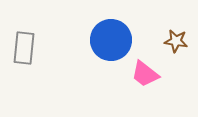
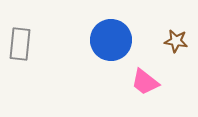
gray rectangle: moved 4 px left, 4 px up
pink trapezoid: moved 8 px down
